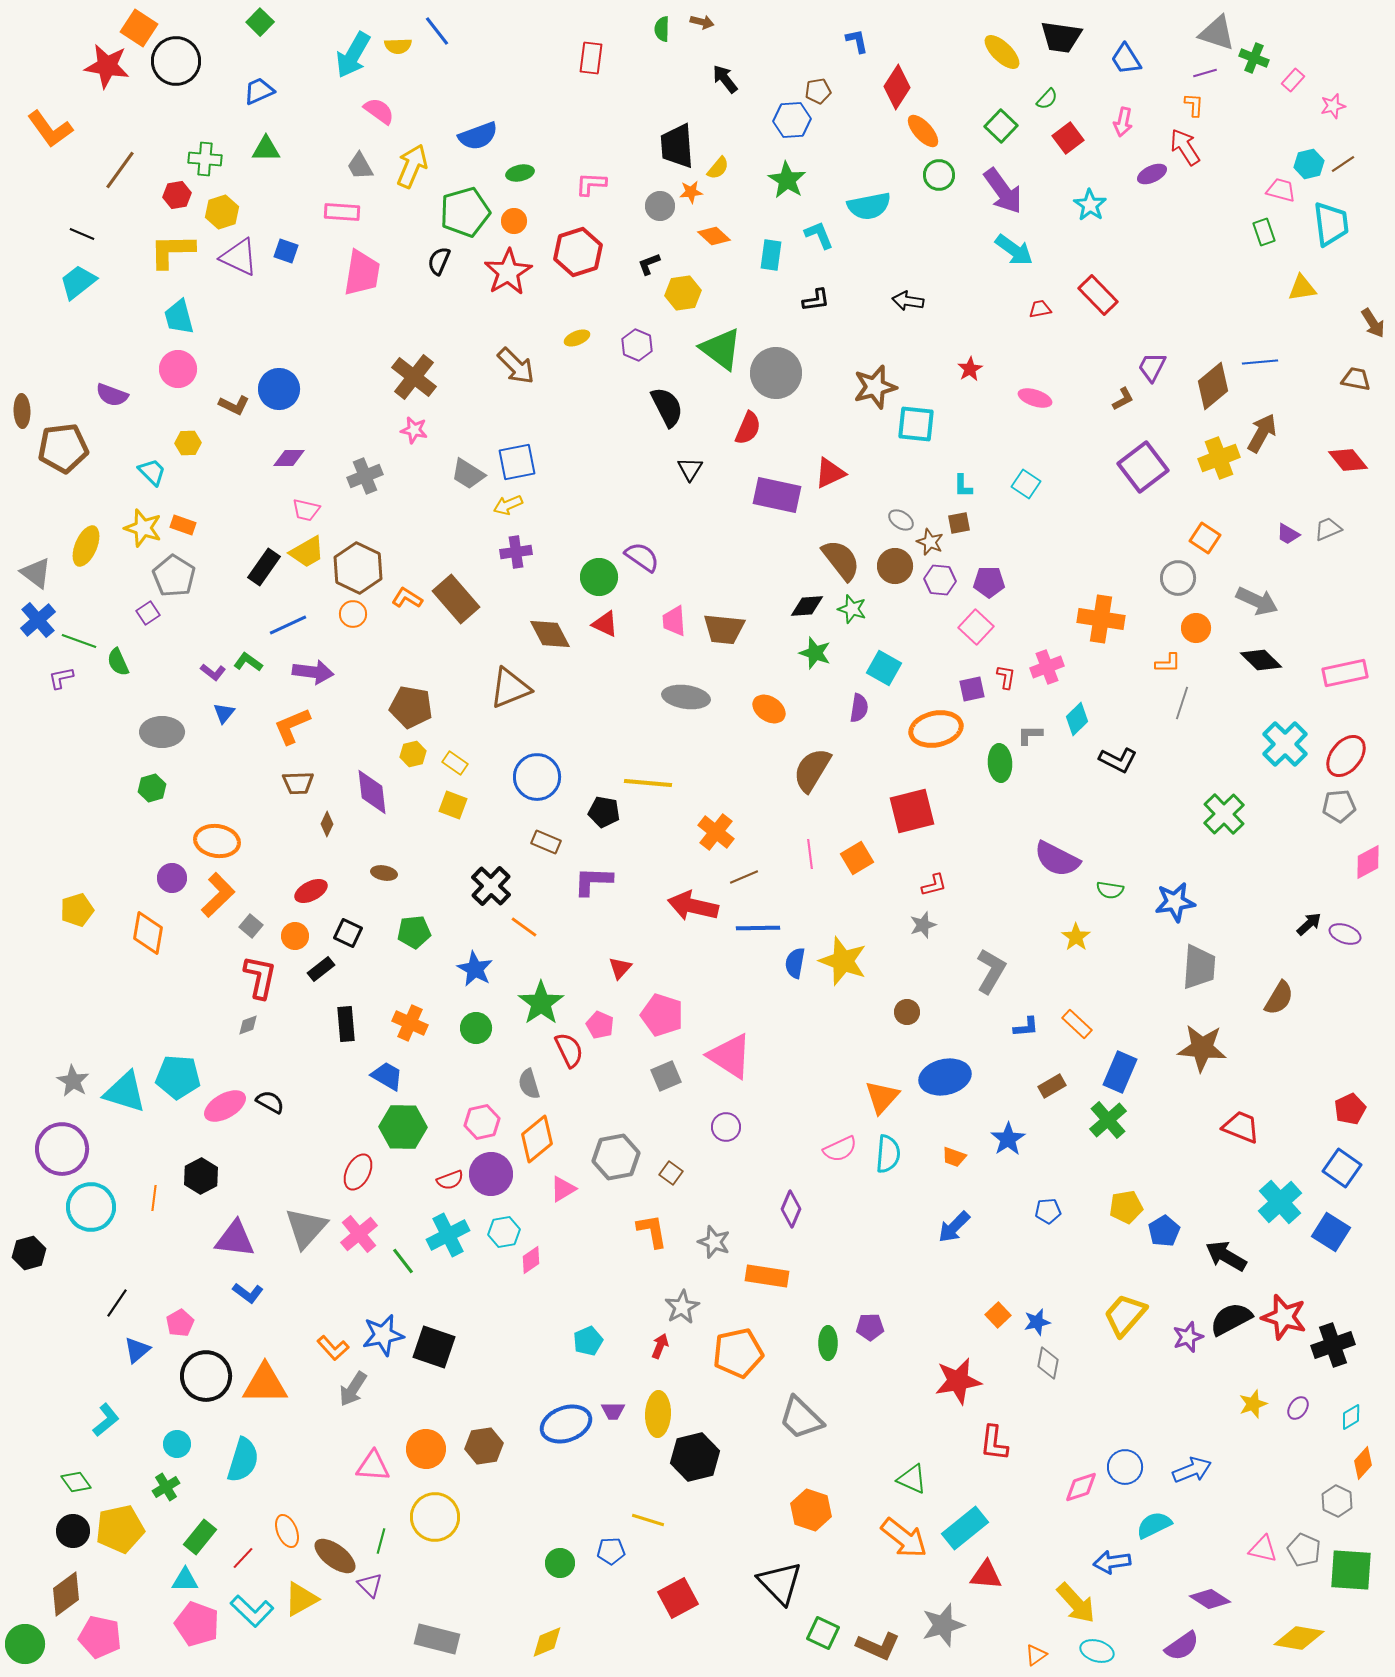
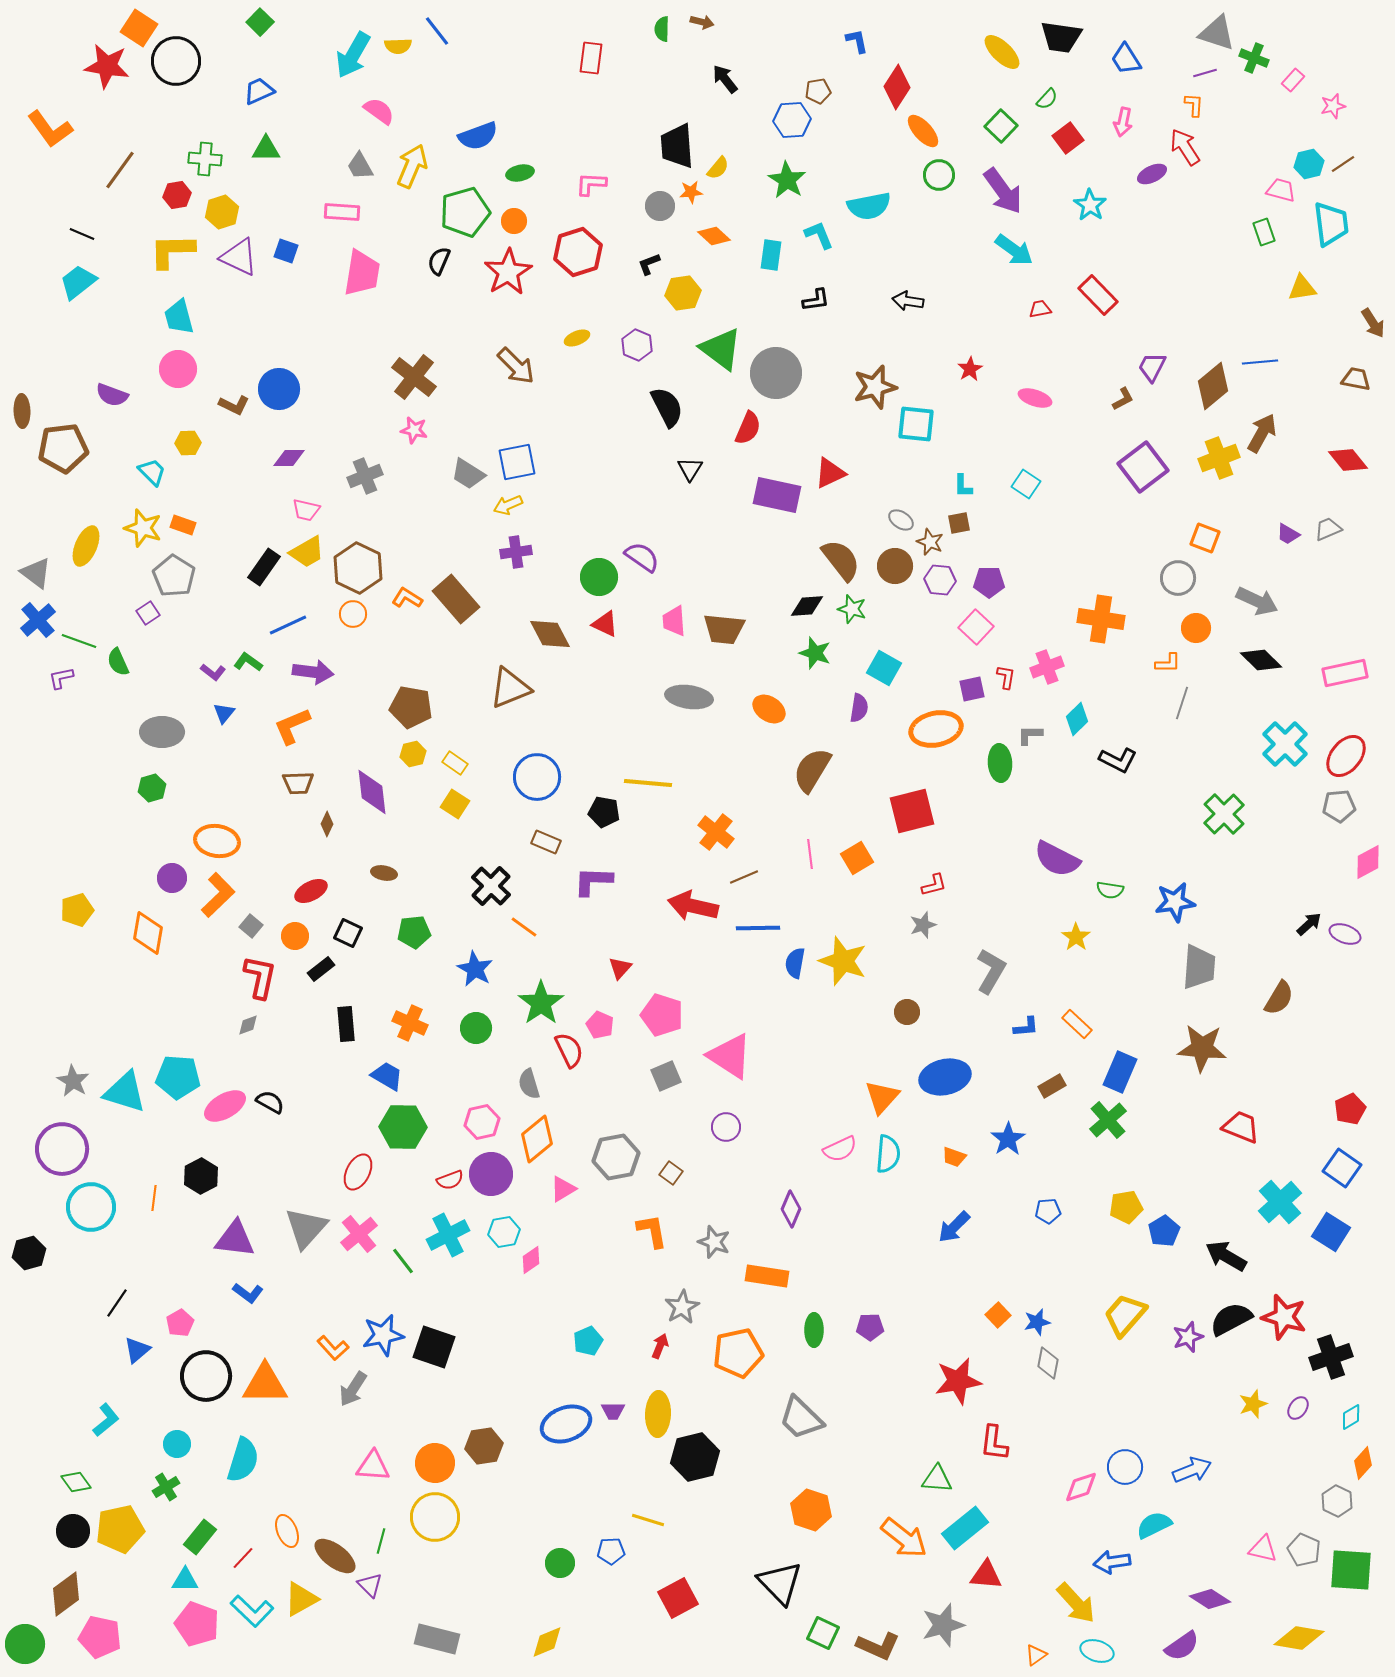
orange square at (1205, 538): rotated 12 degrees counterclockwise
gray ellipse at (686, 697): moved 3 px right
yellow square at (453, 805): moved 2 px right, 1 px up; rotated 12 degrees clockwise
green ellipse at (828, 1343): moved 14 px left, 13 px up
black cross at (1333, 1345): moved 2 px left, 12 px down
orange circle at (426, 1449): moved 9 px right, 14 px down
green triangle at (912, 1479): moved 25 px right; rotated 20 degrees counterclockwise
